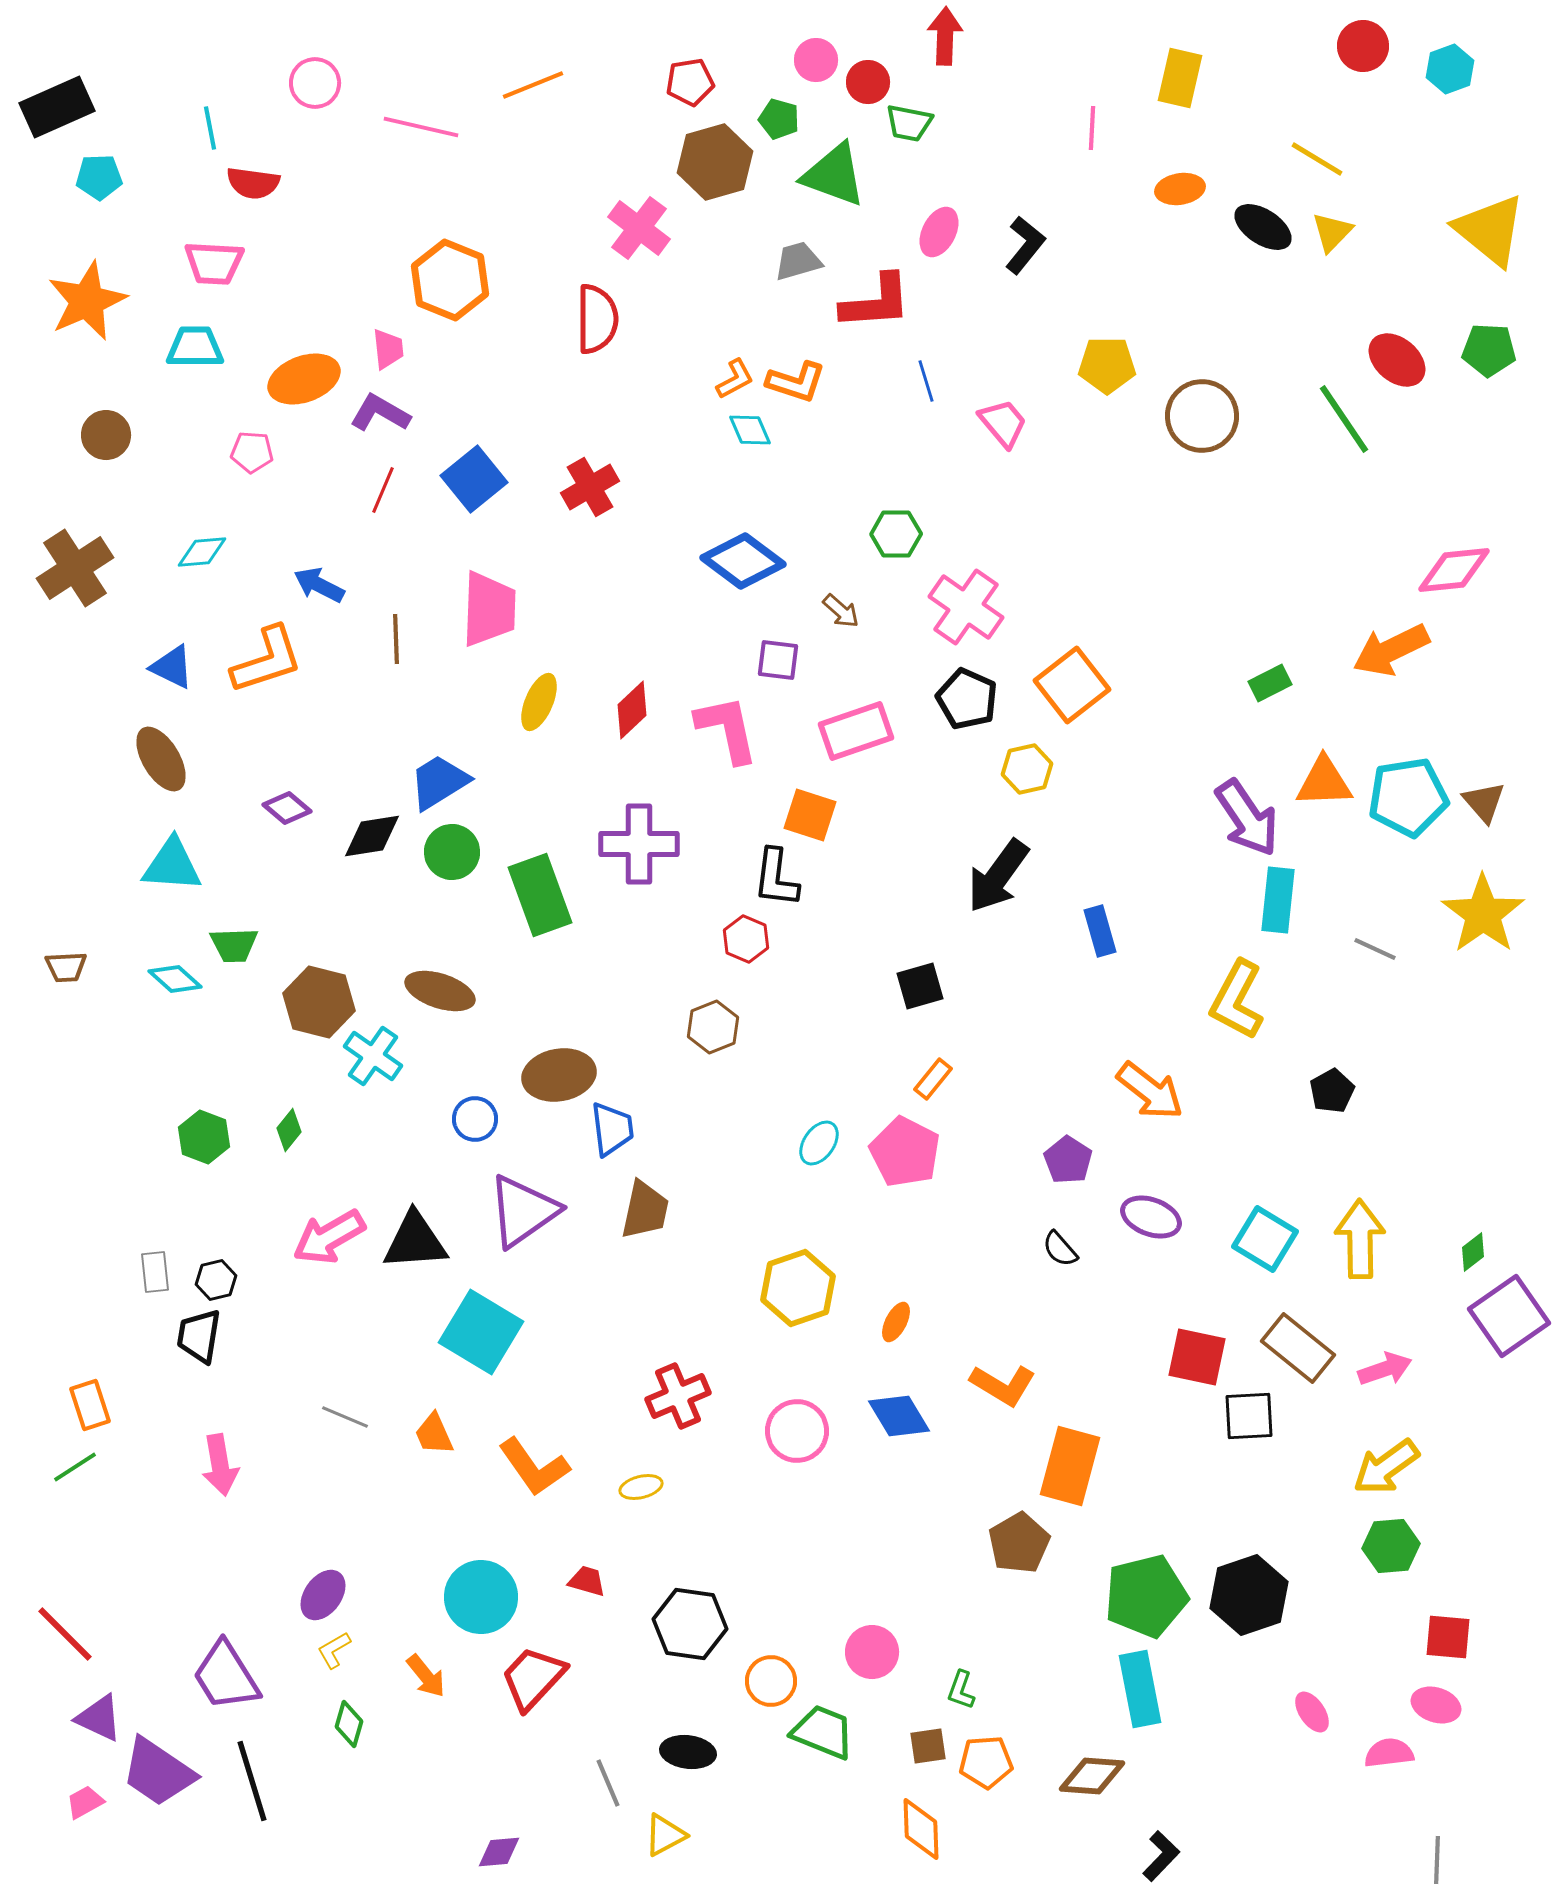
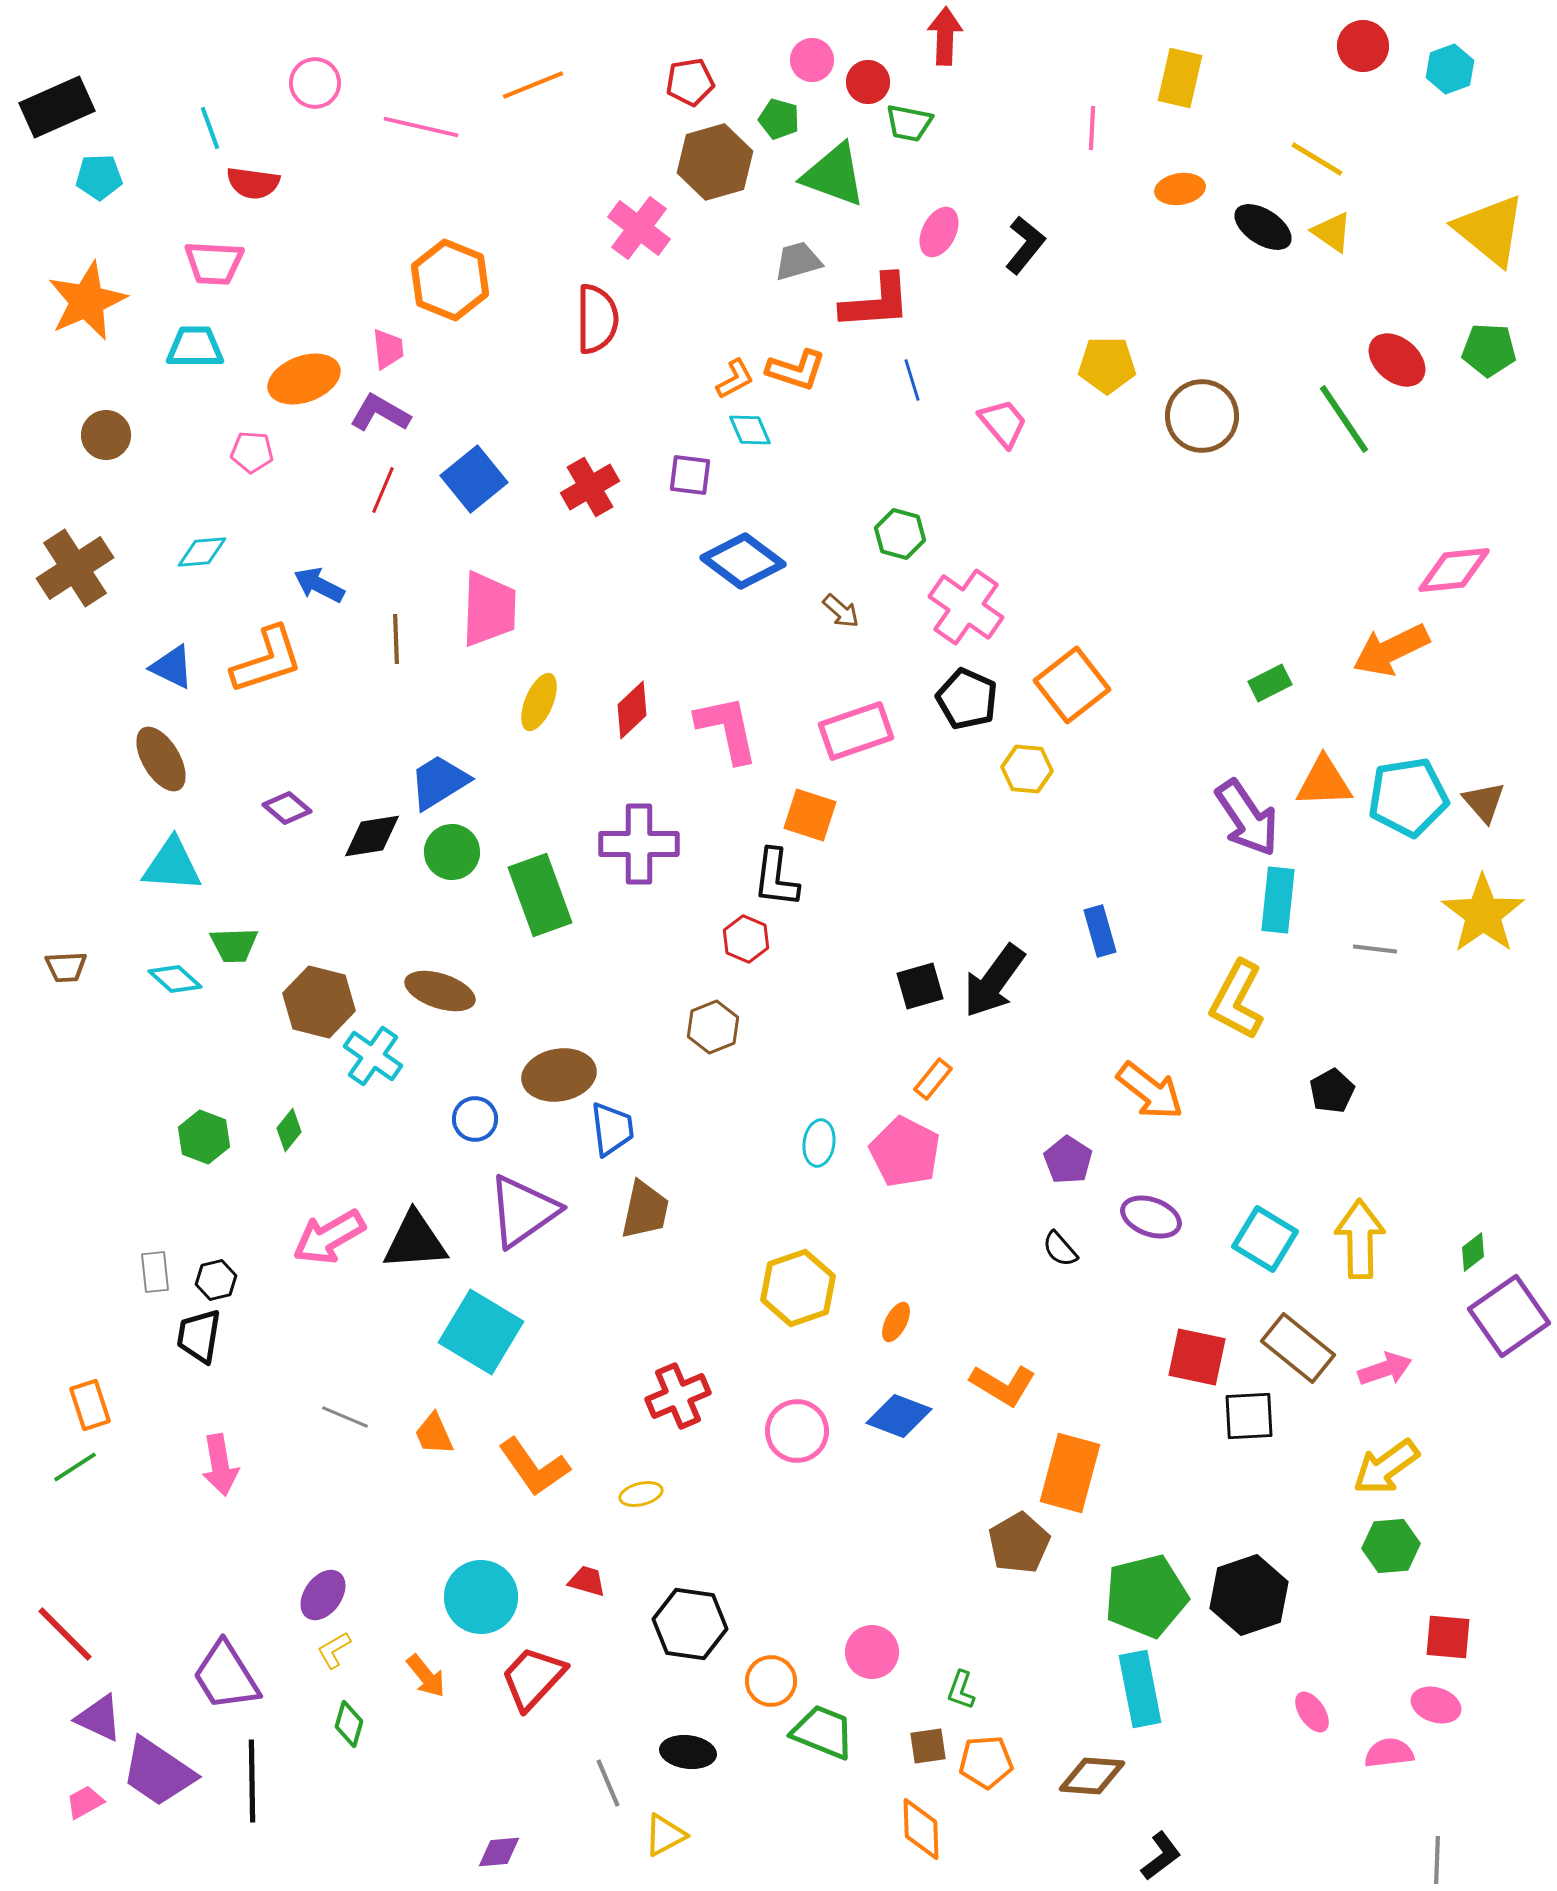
pink circle at (816, 60): moved 4 px left
cyan line at (210, 128): rotated 9 degrees counterclockwise
yellow triangle at (1332, 232): rotated 39 degrees counterclockwise
blue line at (926, 381): moved 14 px left, 1 px up
orange L-shape at (796, 382): moved 12 px up
green hexagon at (896, 534): moved 4 px right; rotated 15 degrees clockwise
purple square at (778, 660): moved 88 px left, 185 px up
yellow hexagon at (1027, 769): rotated 18 degrees clockwise
black arrow at (998, 876): moved 4 px left, 105 px down
gray line at (1375, 949): rotated 18 degrees counterclockwise
cyan ellipse at (819, 1143): rotated 27 degrees counterclockwise
blue diamond at (899, 1416): rotated 38 degrees counterclockwise
orange rectangle at (1070, 1466): moved 7 px down
yellow ellipse at (641, 1487): moved 7 px down
black line at (252, 1781): rotated 16 degrees clockwise
black L-shape at (1161, 1856): rotated 9 degrees clockwise
